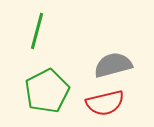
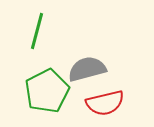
gray semicircle: moved 26 px left, 4 px down
